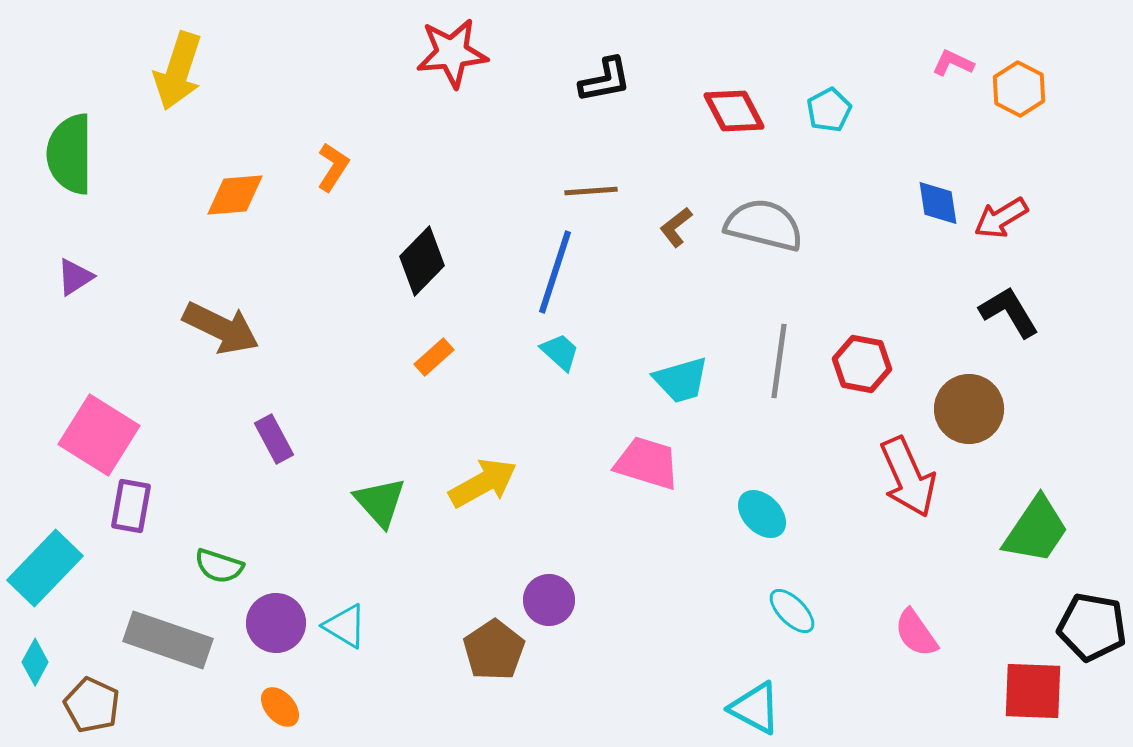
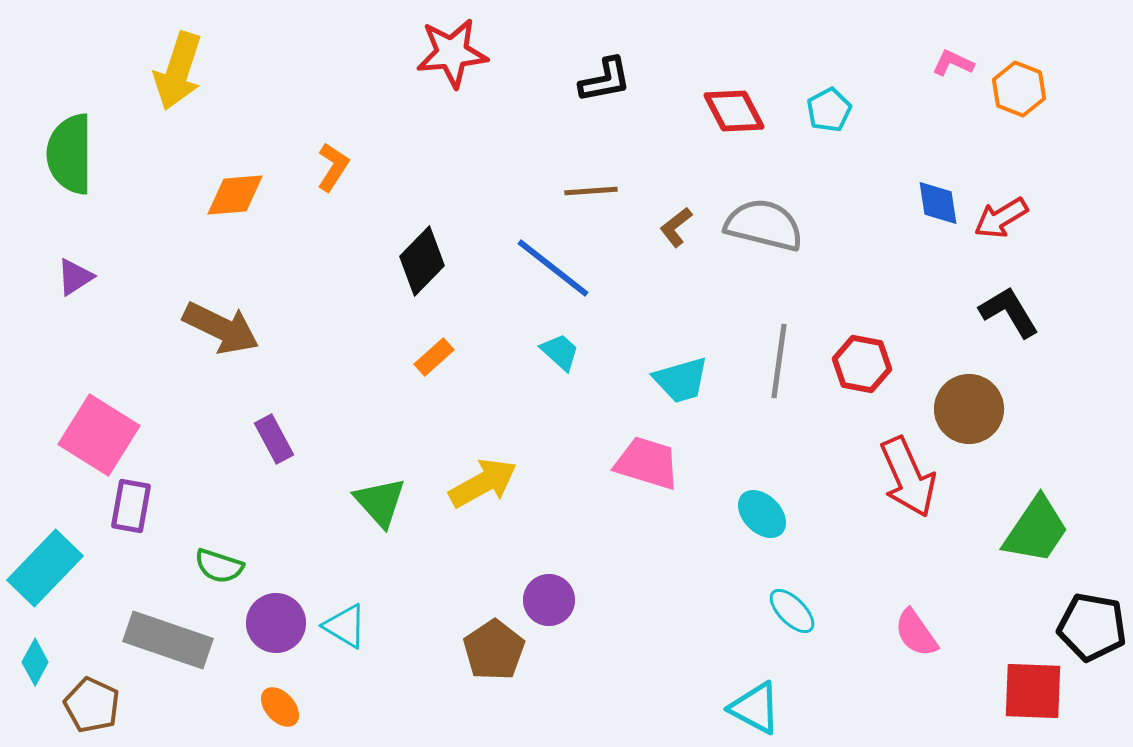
orange hexagon at (1019, 89): rotated 6 degrees counterclockwise
blue line at (555, 272): moved 2 px left, 4 px up; rotated 70 degrees counterclockwise
